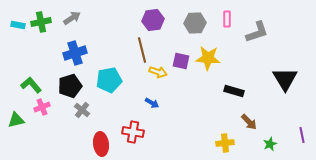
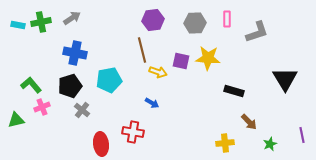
blue cross: rotated 30 degrees clockwise
